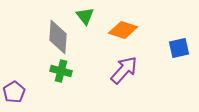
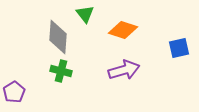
green triangle: moved 2 px up
purple arrow: rotated 32 degrees clockwise
